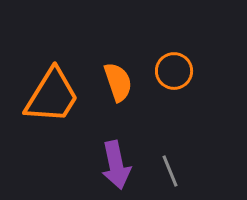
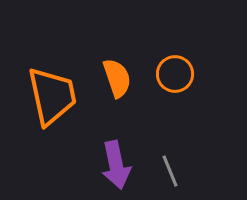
orange circle: moved 1 px right, 3 px down
orange semicircle: moved 1 px left, 4 px up
orange trapezoid: rotated 44 degrees counterclockwise
